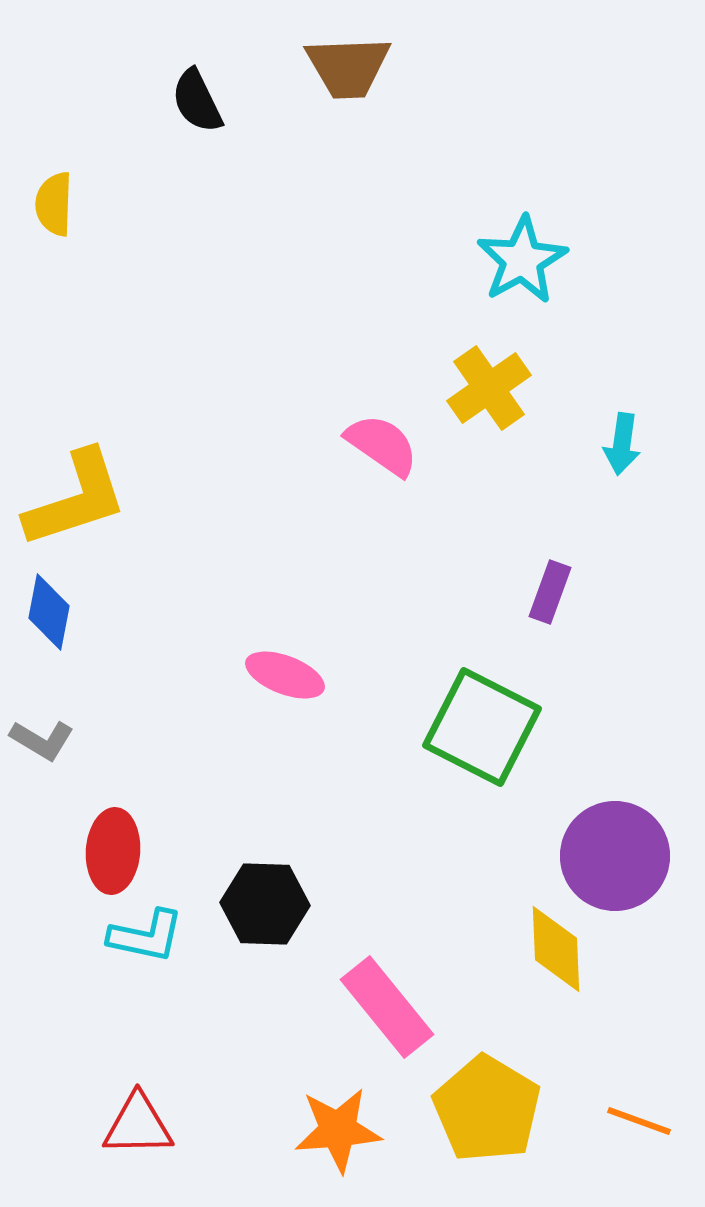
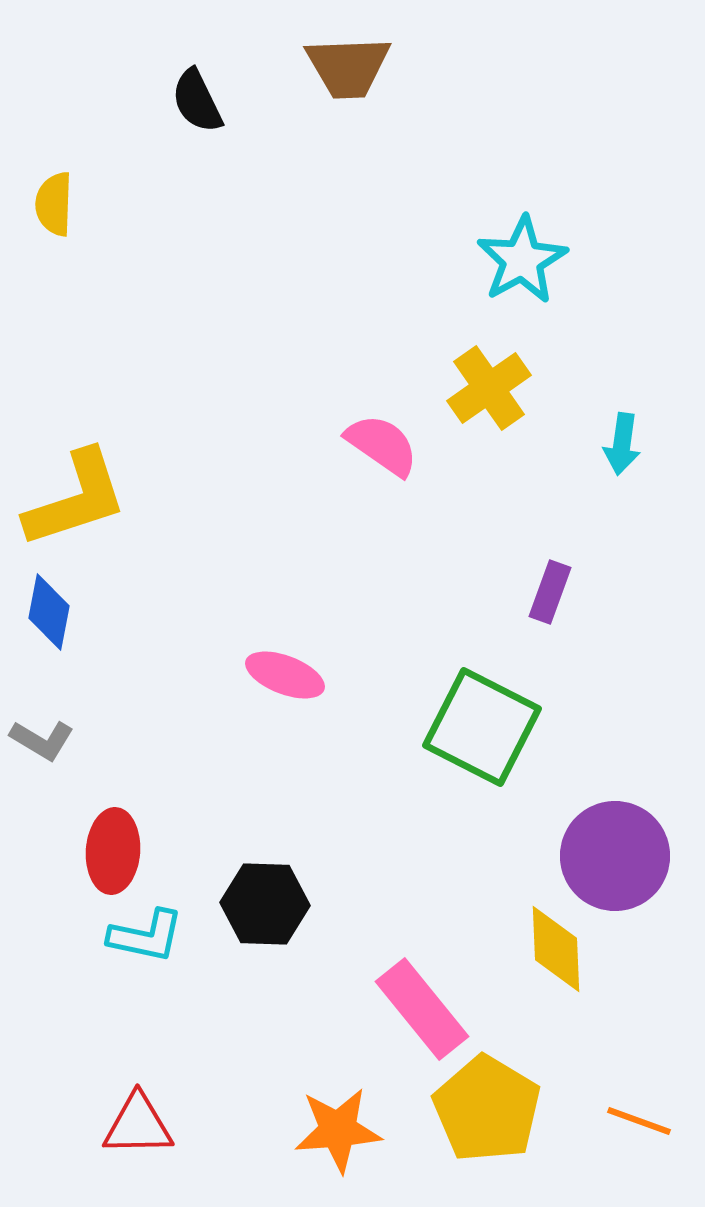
pink rectangle: moved 35 px right, 2 px down
